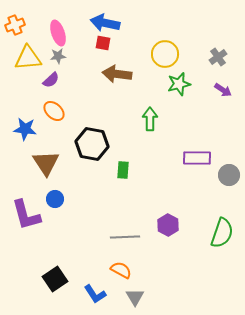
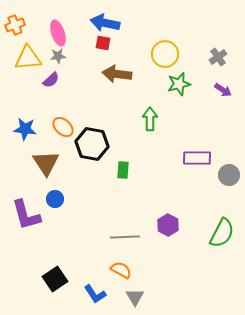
orange ellipse: moved 9 px right, 16 px down
green semicircle: rotated 8 degrees clockwise
